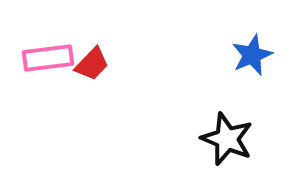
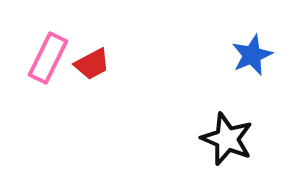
pink rectangle: rotated 57 degrees counterclockwise
red trapezoid: rotated 18 degrees clockwise
